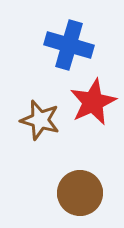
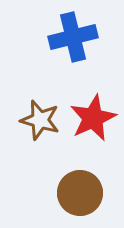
blue cross: moved 4 px right, 8 px up; rotated 30 degrees counterclockwise
red star: moved 16 px down
